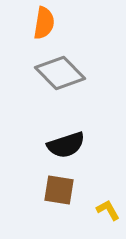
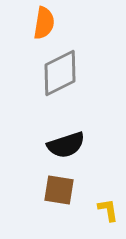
gray diamond: rotated 72 degrees counterclockwise
yellow L-shape: rotated 20 degrees clockwise
